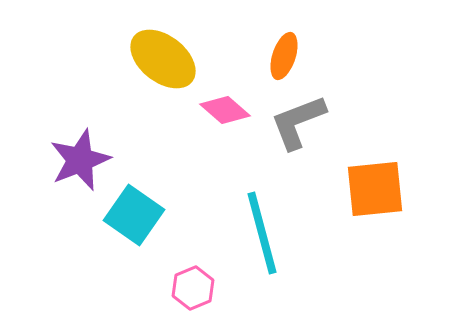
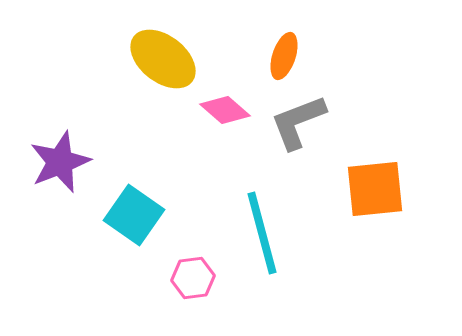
purple star: moved 20 px left, 2 px down
pink hexagon: moved 10 px up; rotated 15 degrees clockwise
